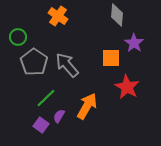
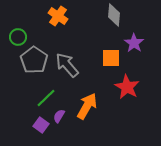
gray diamond: moved 3 px left
gray pentagon: moved 2 px up
